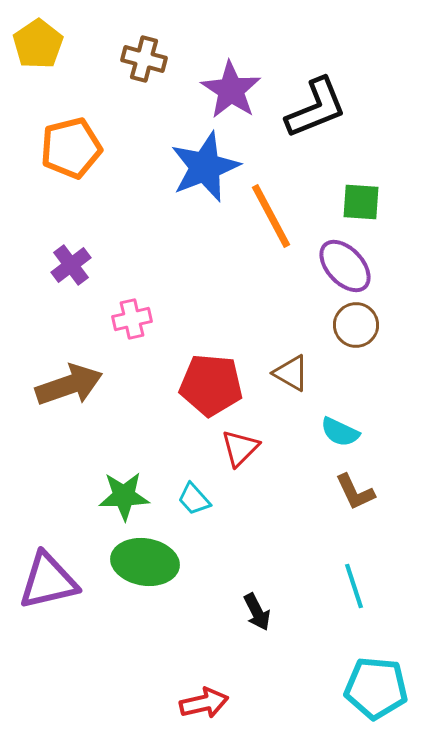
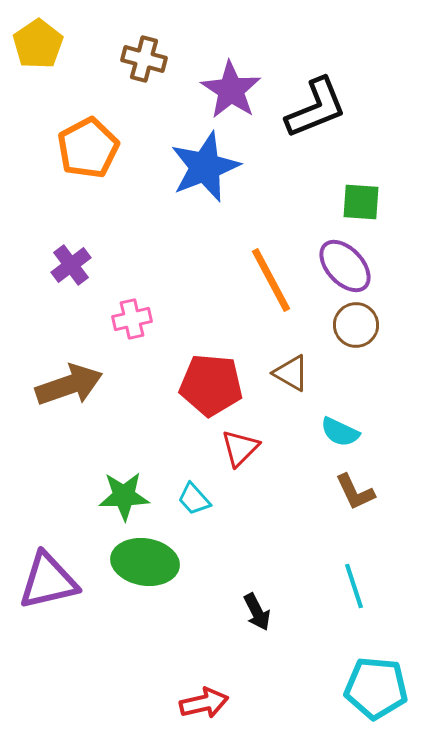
orange pentagon: moved 17 px right; rotated 14 degrees counterclockwise
orange line: moved 64 px down
